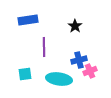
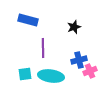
blue rectangle: rotated 24 degrees clockwise
black star: moved 1 px left, 1 px down; rotated 16 degrees clockwise
purple line: moved 1 px left, 1 px down
cyan ellipse: moved 8 px left, 3 px up
